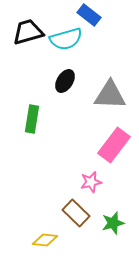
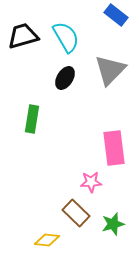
blue rectangle: moved 27 px right
black trapezoid: moved 5 px left, 4 px down
cyan semicircle: moved 2 px up; rotated 104 degrees counterclockwise
black ellipse: moved 3 px up
gray triangle: moved 25 px up; rotated 48 degrees counterclockwise
pink rectangle: moved 3 px down; rotated 44 degrees counterclockwise
pink star: rotated 10 degrees clockwise
green star: moved 1 px down
yellow diamond: moved 2 px right
